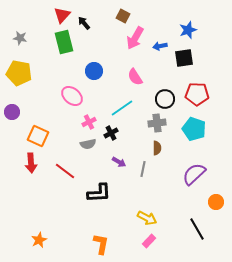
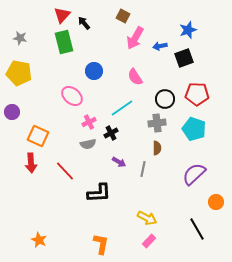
black square: rotated 12 degrees counterclockwise
red line: rotated 10 degrees clockwise
orange star: rotated 21 degrees counterclockwise
